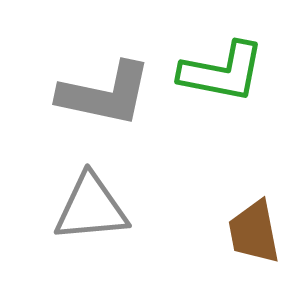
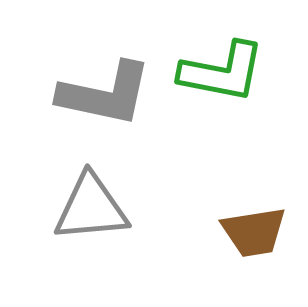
brown trapezoid: rotated 88 degrees counterclockwise
